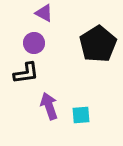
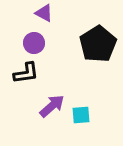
purple arrow: moved 3 px right; rotated 68 degrees clockwise
